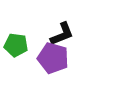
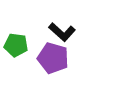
black L-shape: moved 2 px up; rotated 64 degrees clockwise
